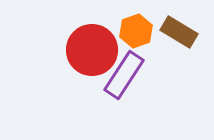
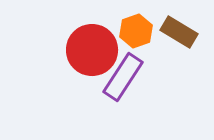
purple rectangle: moved 1 px left, 2 px down
